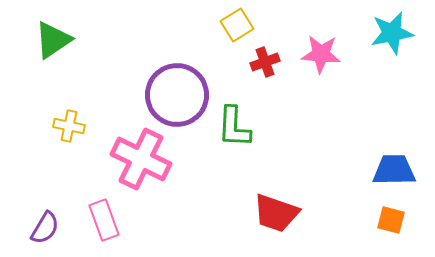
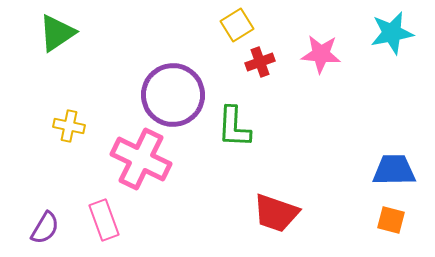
green triangle: moved 4 px right, 7 px up
red cross: moved 5 px left
purple circle: moved 4 px left
